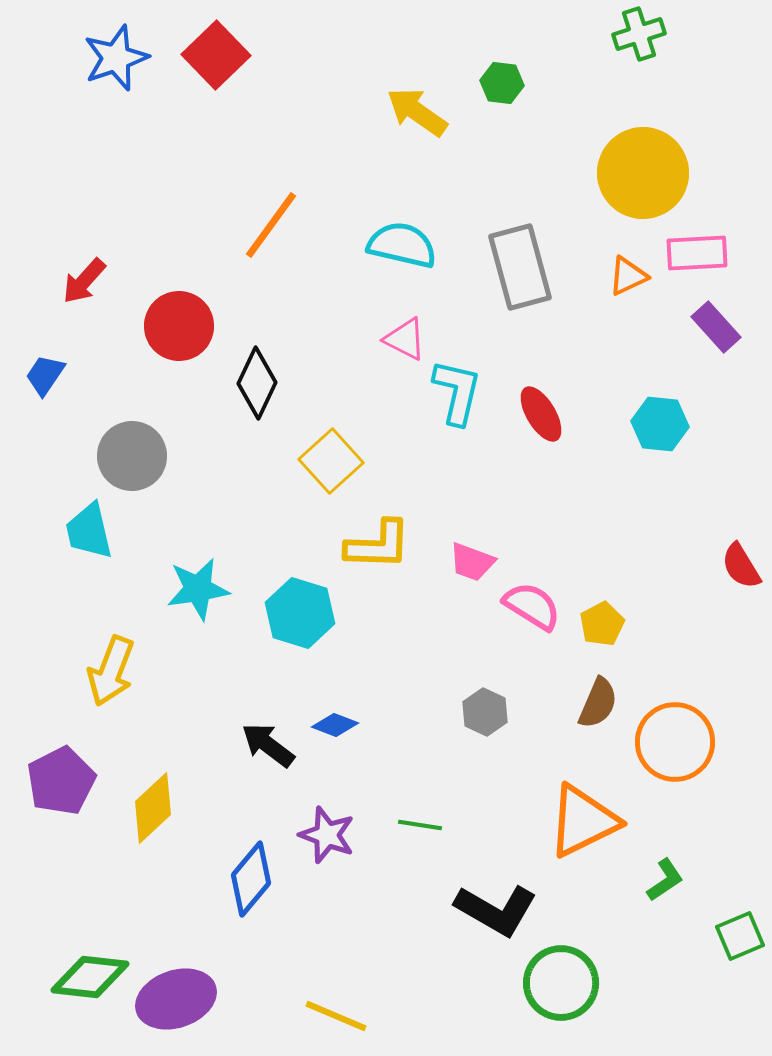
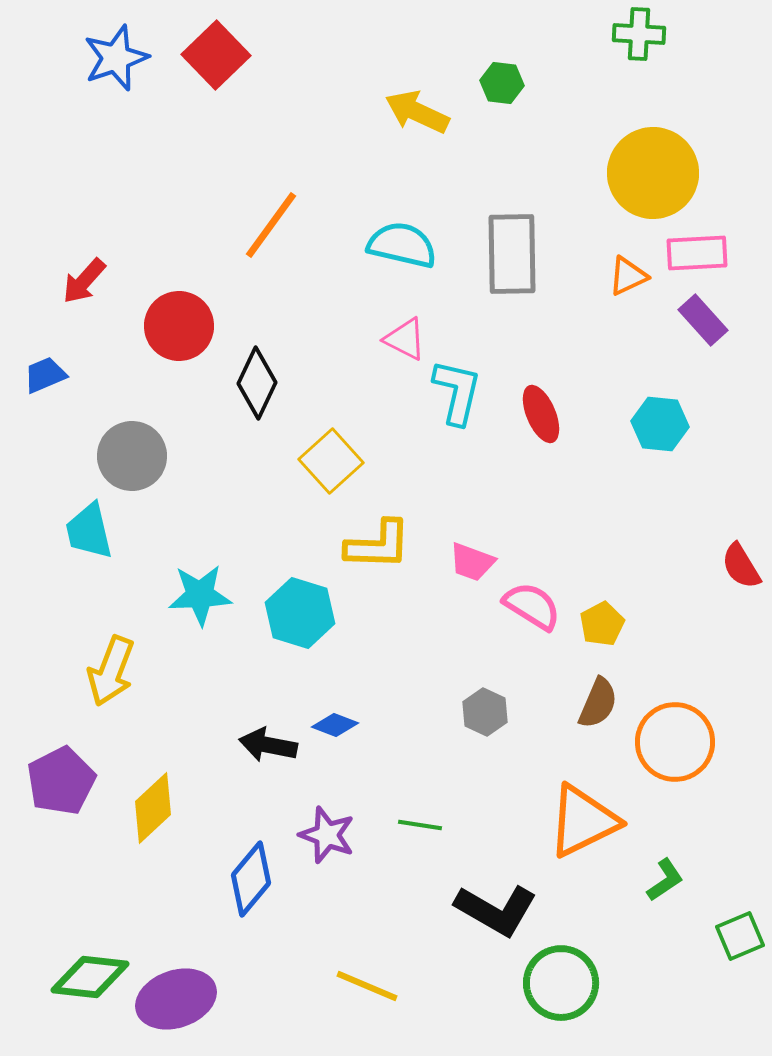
green cross at (639, 34): rotated 21 degrees clockwise
yellow arrow at (417, 112): rotated 10 degrees counterclockwise
yellow circle at (643, 173): moved 10 px right
gray rectangle at (520, 267): moved 8 px left, 13 px up; rotated 14 degrees clockwise
purple rectangle at (716, 327): moved 13 px left, 7 px up
blue trapezoid at (45, 375): rotated 33 degrees clockwise
red ellipse at (541, 414): rotated 8 degrees clockwise
cyan star at (198, 589): moved 2 px right, 6 px down; rotated 6 degrees clockwise
black arrow at (268, 745): rotated 26 degrees counterclockwise
yellow line at (336, 1016): moved 31 px right, 30 px up
